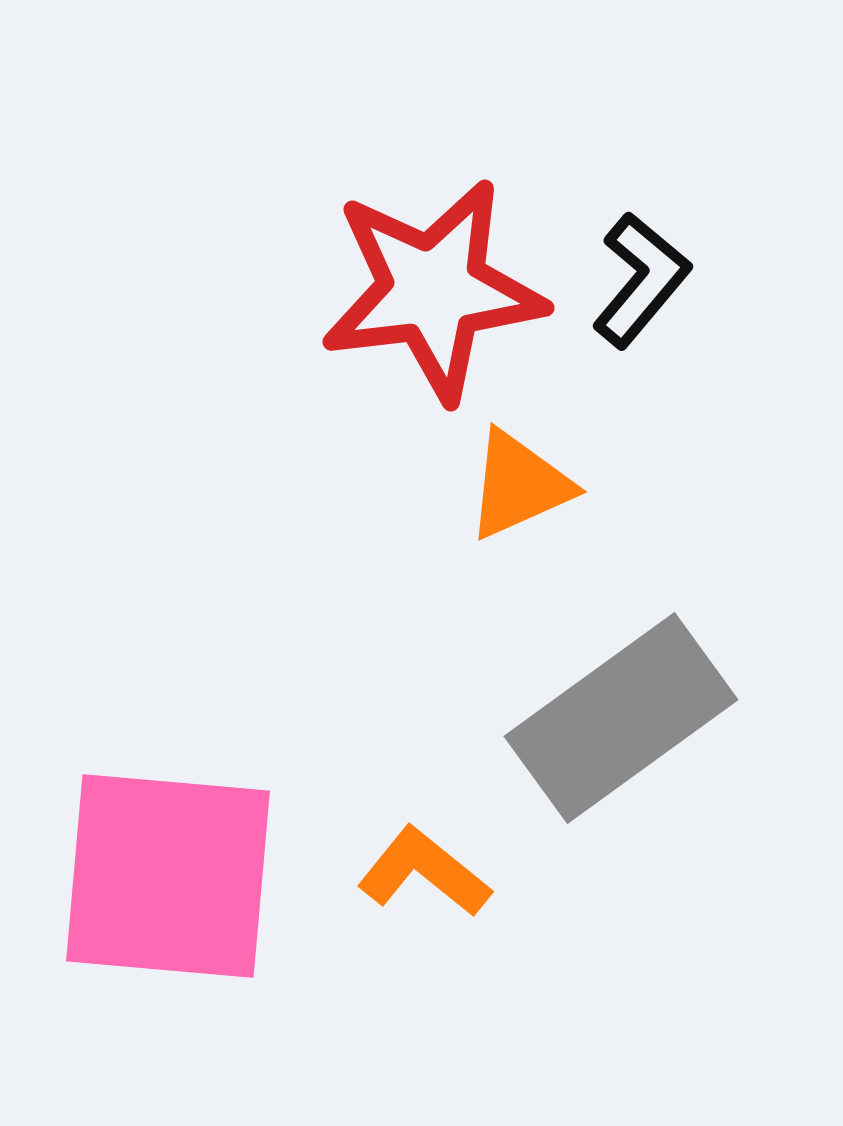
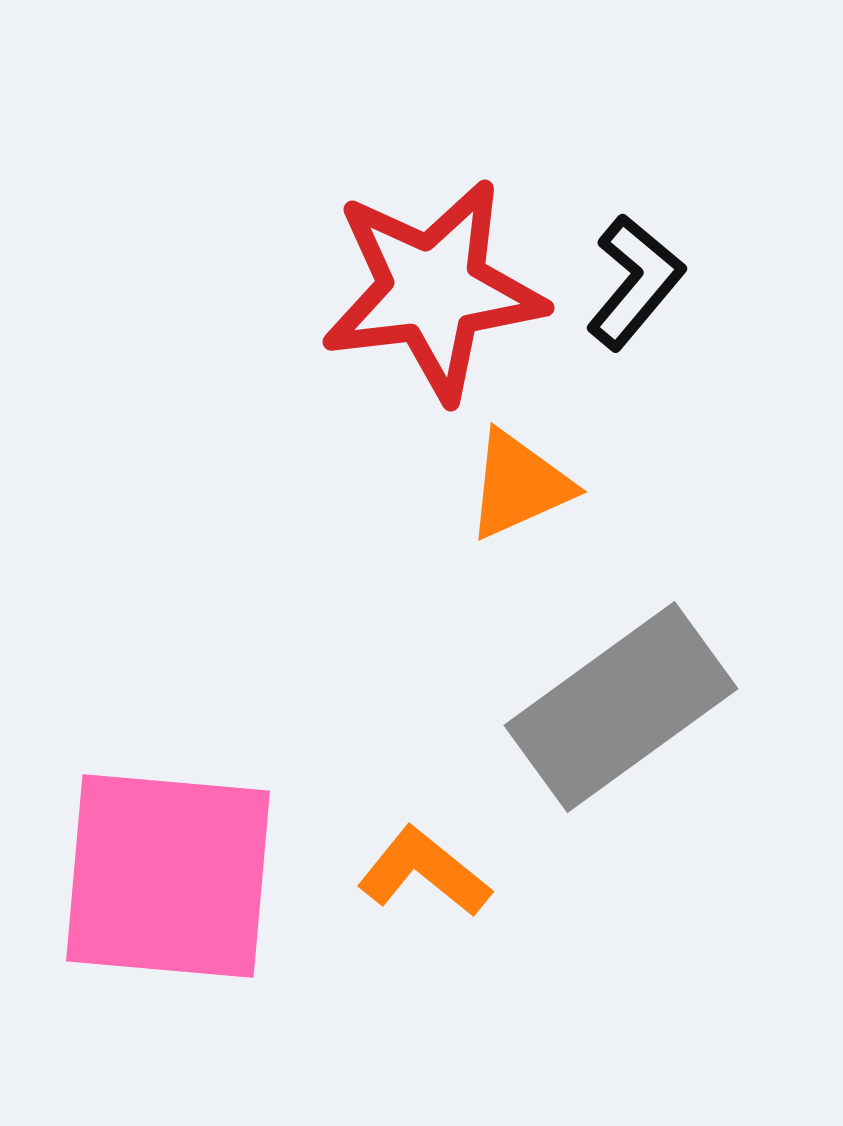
black L-shape: moved 6 px left, 2 px down
gray rectangle: moved 11 px up
